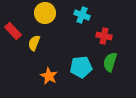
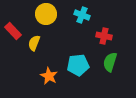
yellow circle: moved 1 px right, 1 px down
cyan pentagon: moved 3 px left, 2 px up
